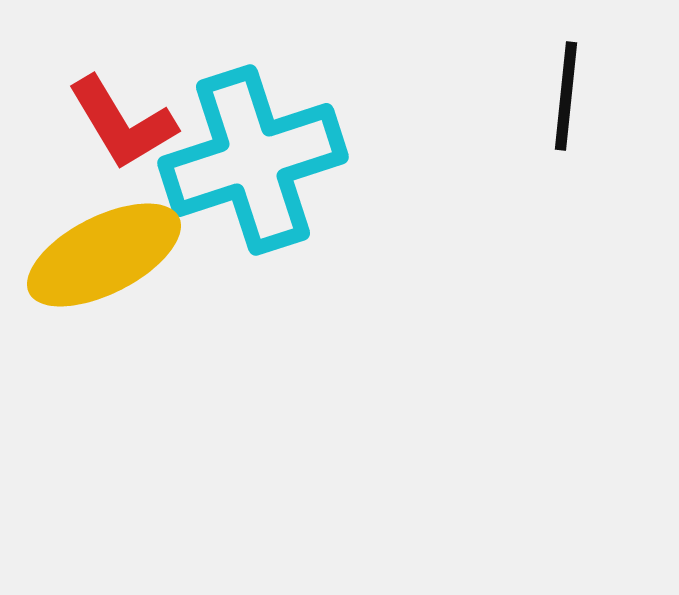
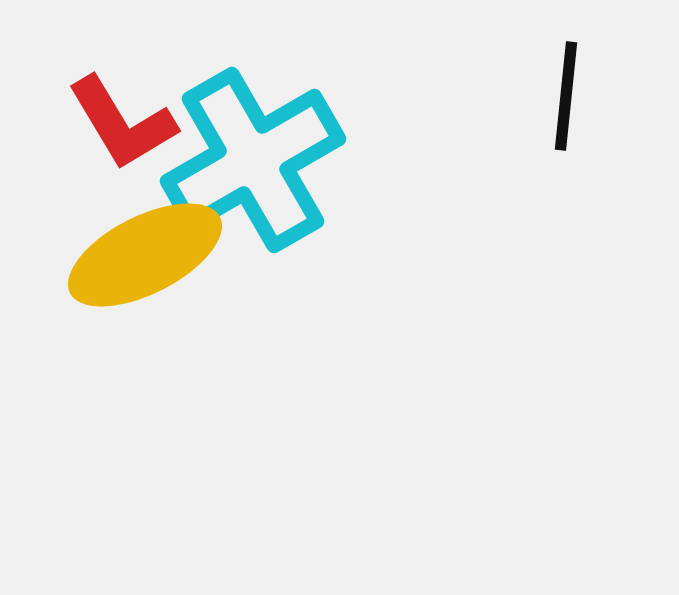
cyan cross: rotated 12 degrees counterclockwise
yellow ellipse: moved 41 px right
